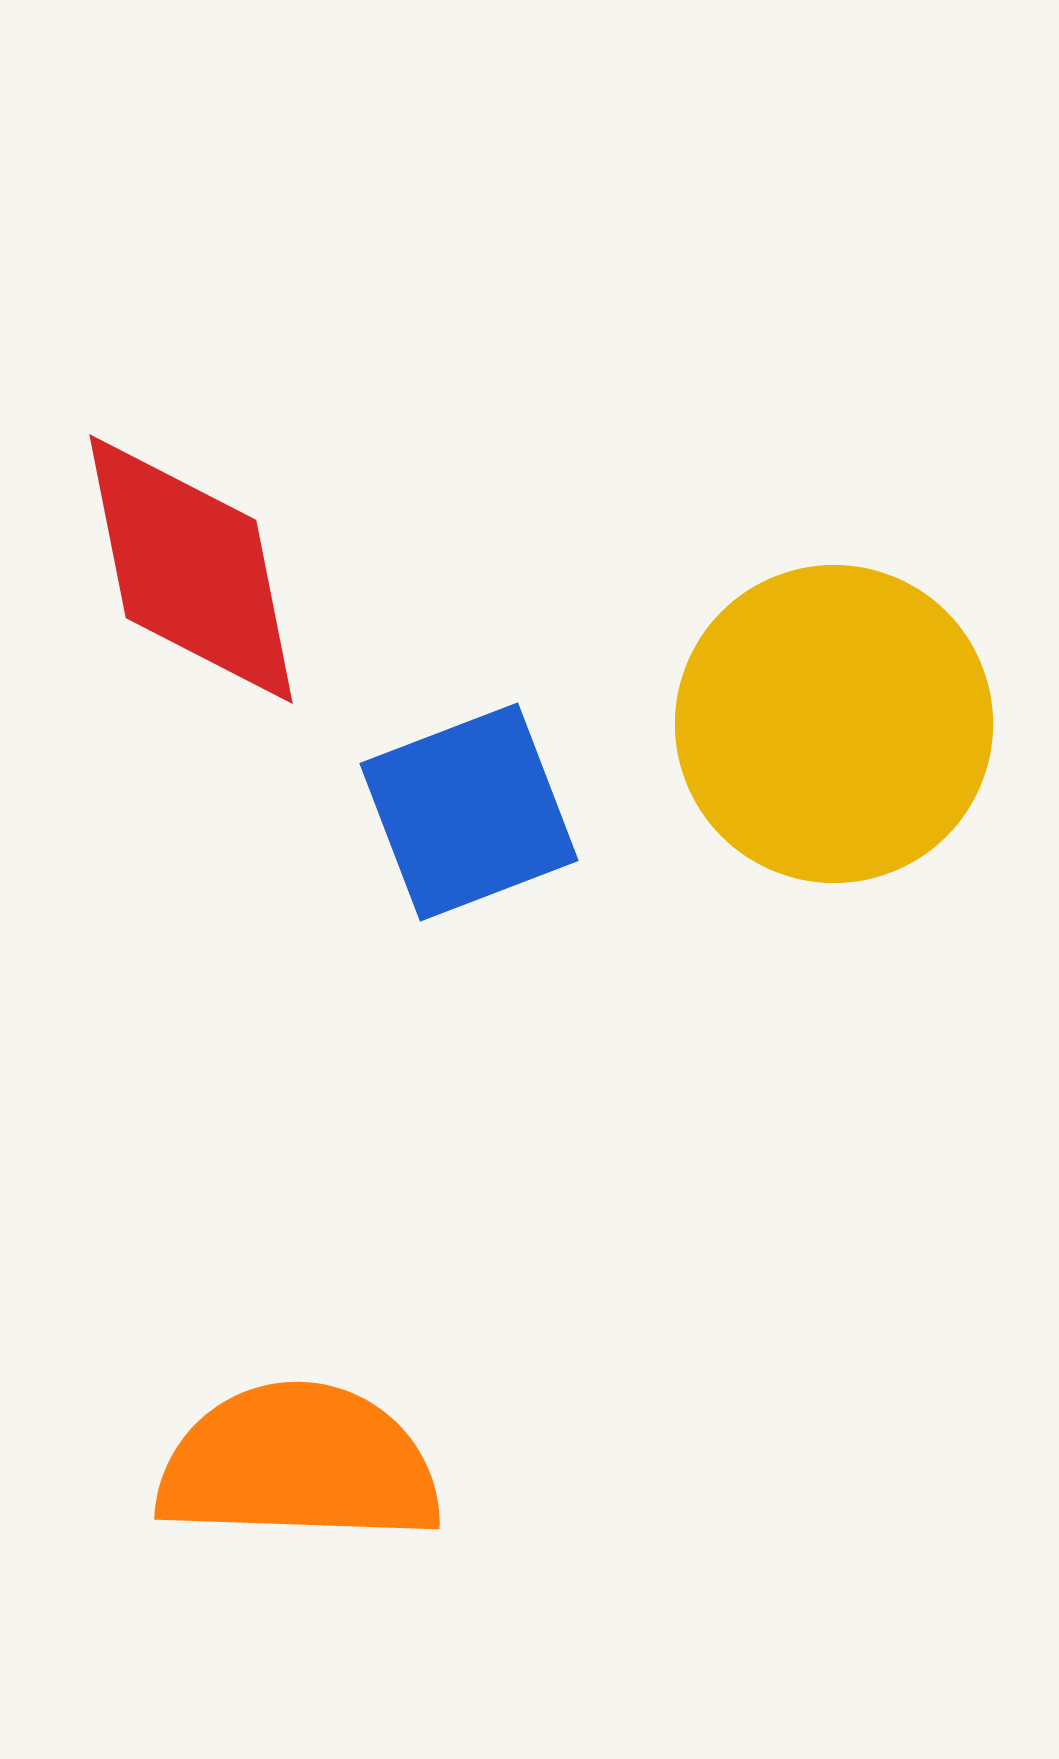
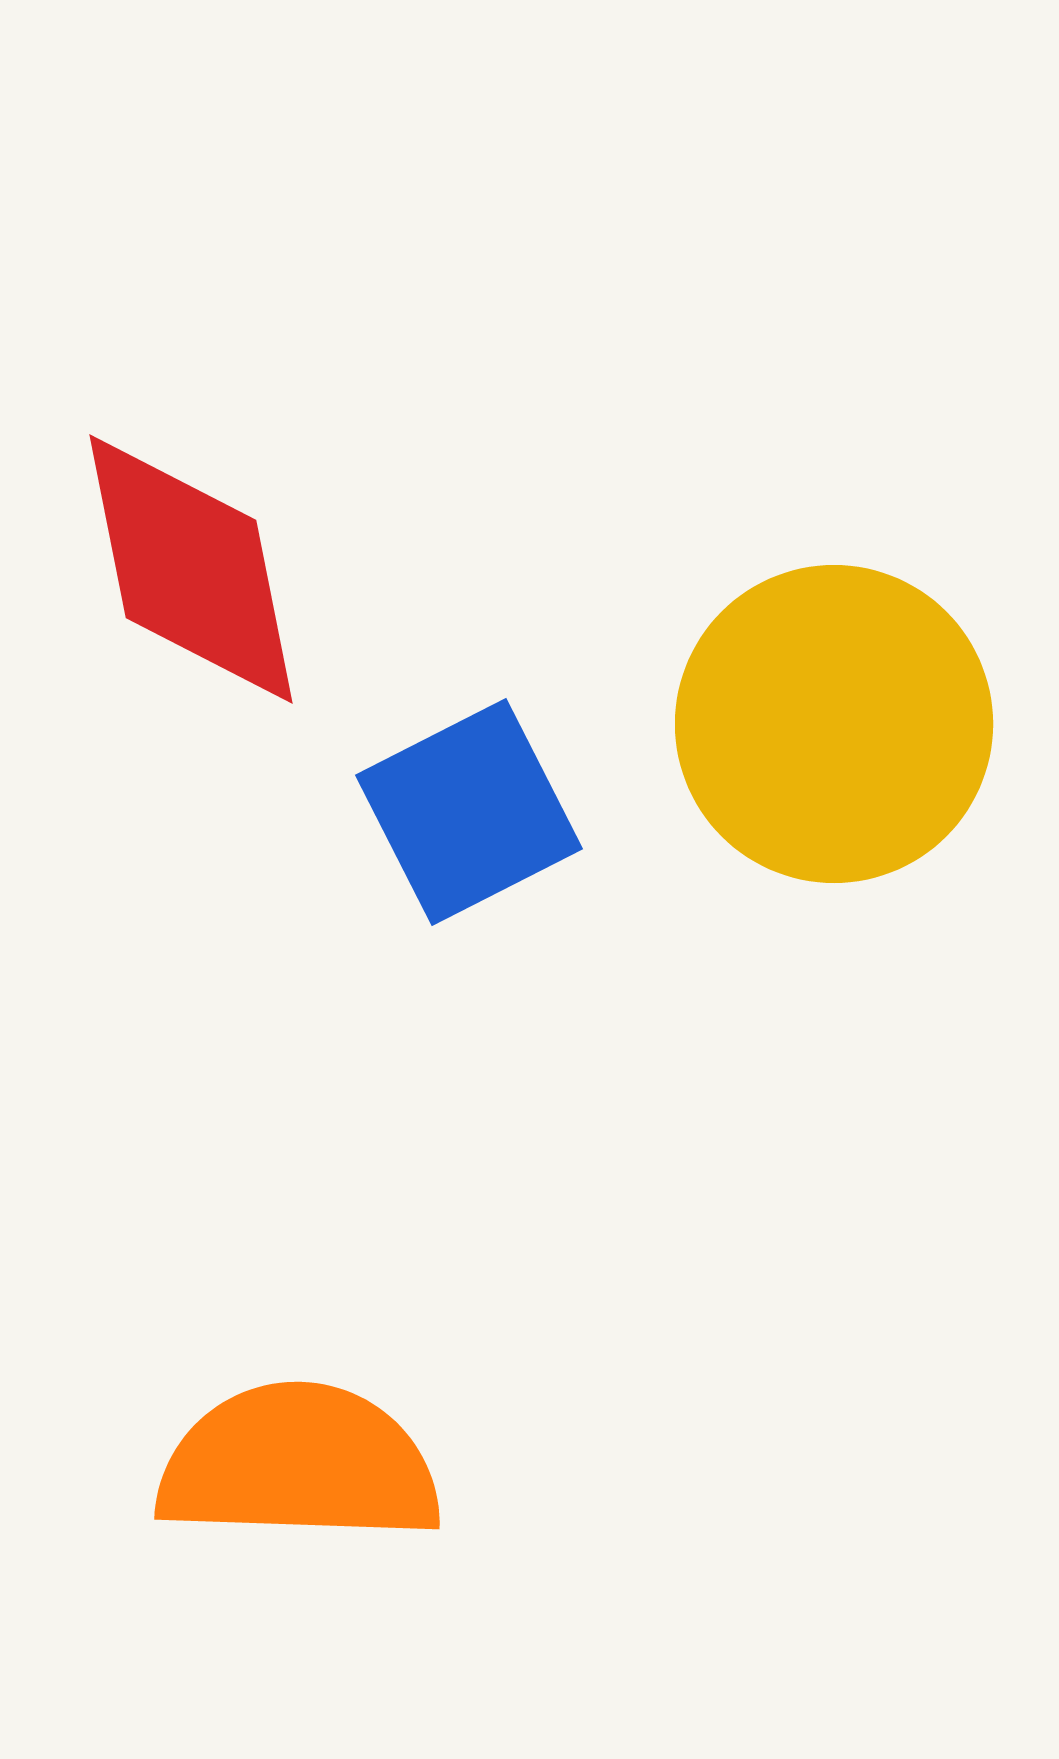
blue square: rotated 6 degrees counterclockwise
